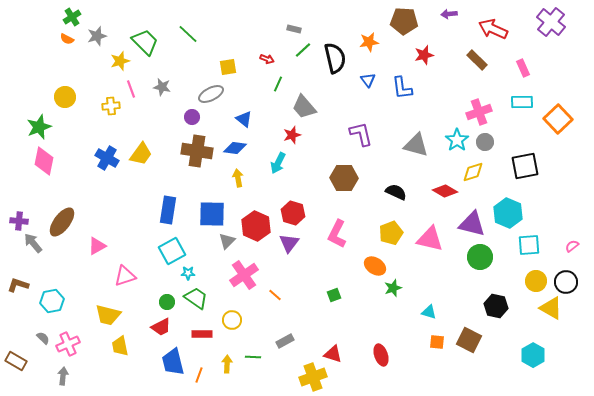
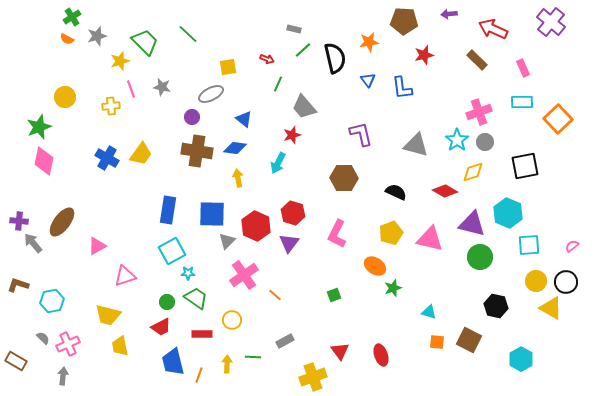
red triangle at (333, 354): moved 7 px right, 3 px up; rotated 36 degrees clockwise
cyan hexagon at (533, 355): moved 12 px left, 4 px down
